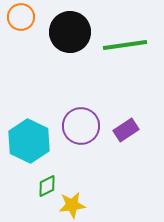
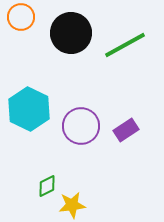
black circle: moved 1 px right, 1 px down
green line: rotated 21 degrees counterclockwise
cyan hexagon: moved 32 px up
